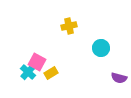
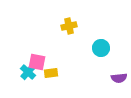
pink square: rotated 18 degrees counterclockwise
yellow rectangle: rotated 24 degrees clockwise
purple semicircle: rotated 21 degrees counterclockwise
